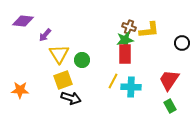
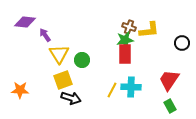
purple diamond: moved 2 px right, 1 px down
purple arrow: rotated 104 degrees clockwise
yellow line: moved 1 px left, 9 px down
